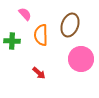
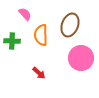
pink circle: moved 1 px up
